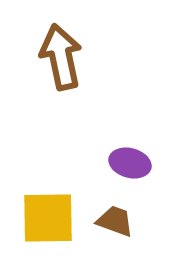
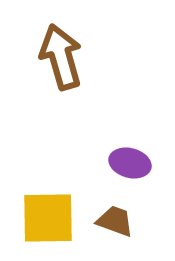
brown arrow: rotated 4 degrees counterclockwise
